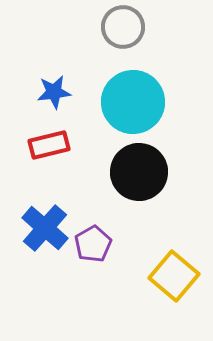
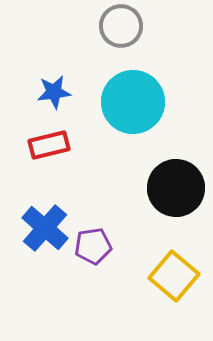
gray circle: moved 2 px left, 1 px up
black circle: moved 37 px right, 16 px down
purple pentagon: moved 2 px down; rotated 21 degrees clockwise
